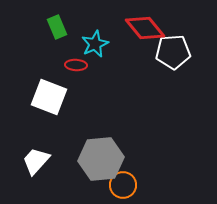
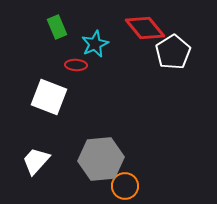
white pentagon: rotated 28 degrees counterclockwise
orange circle: moved 2 px right, 1 px down
